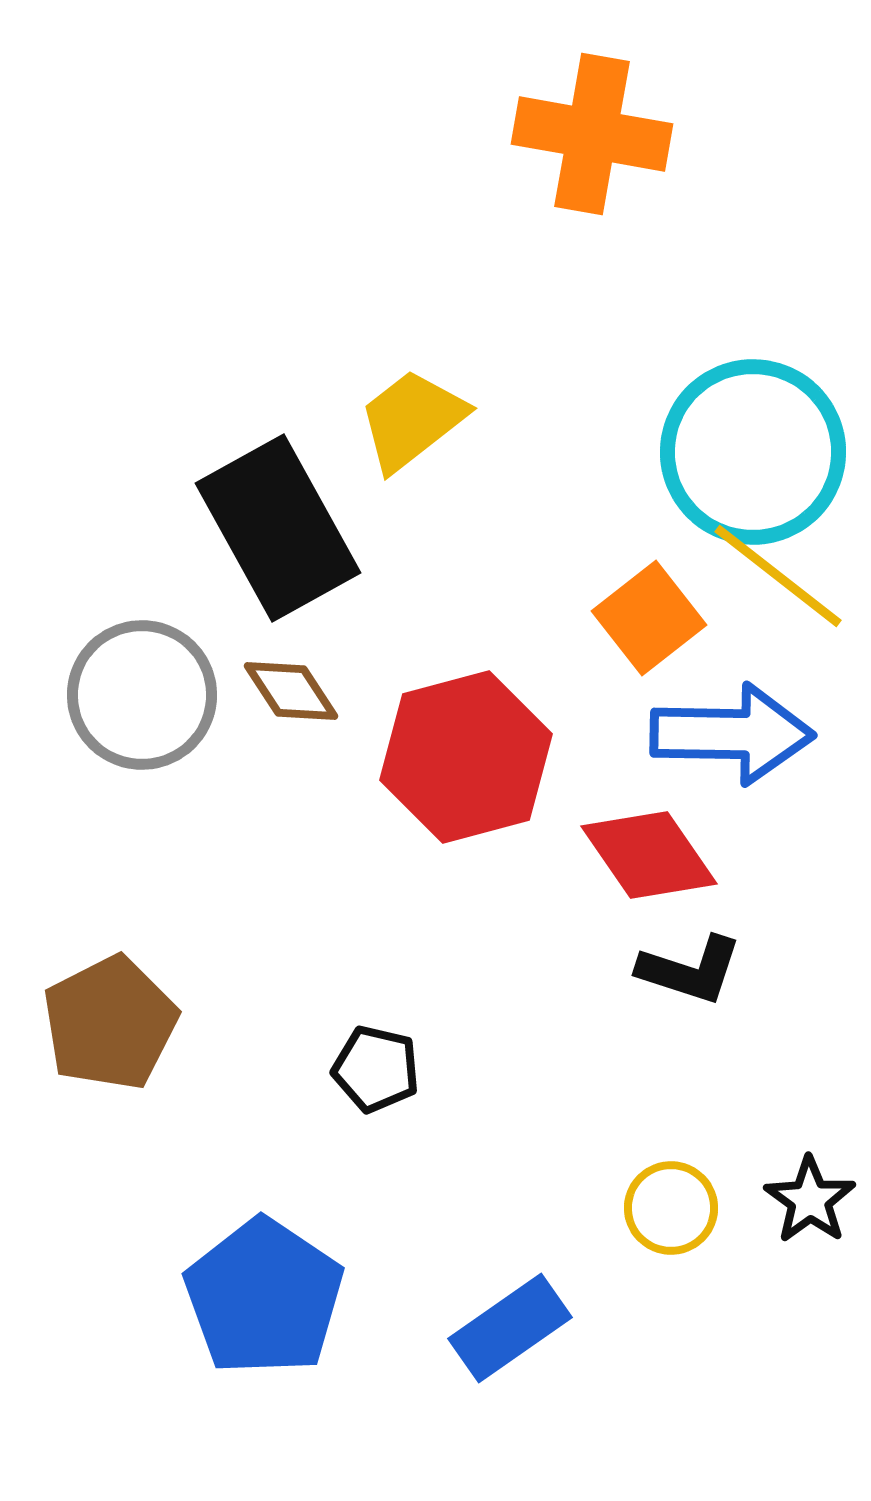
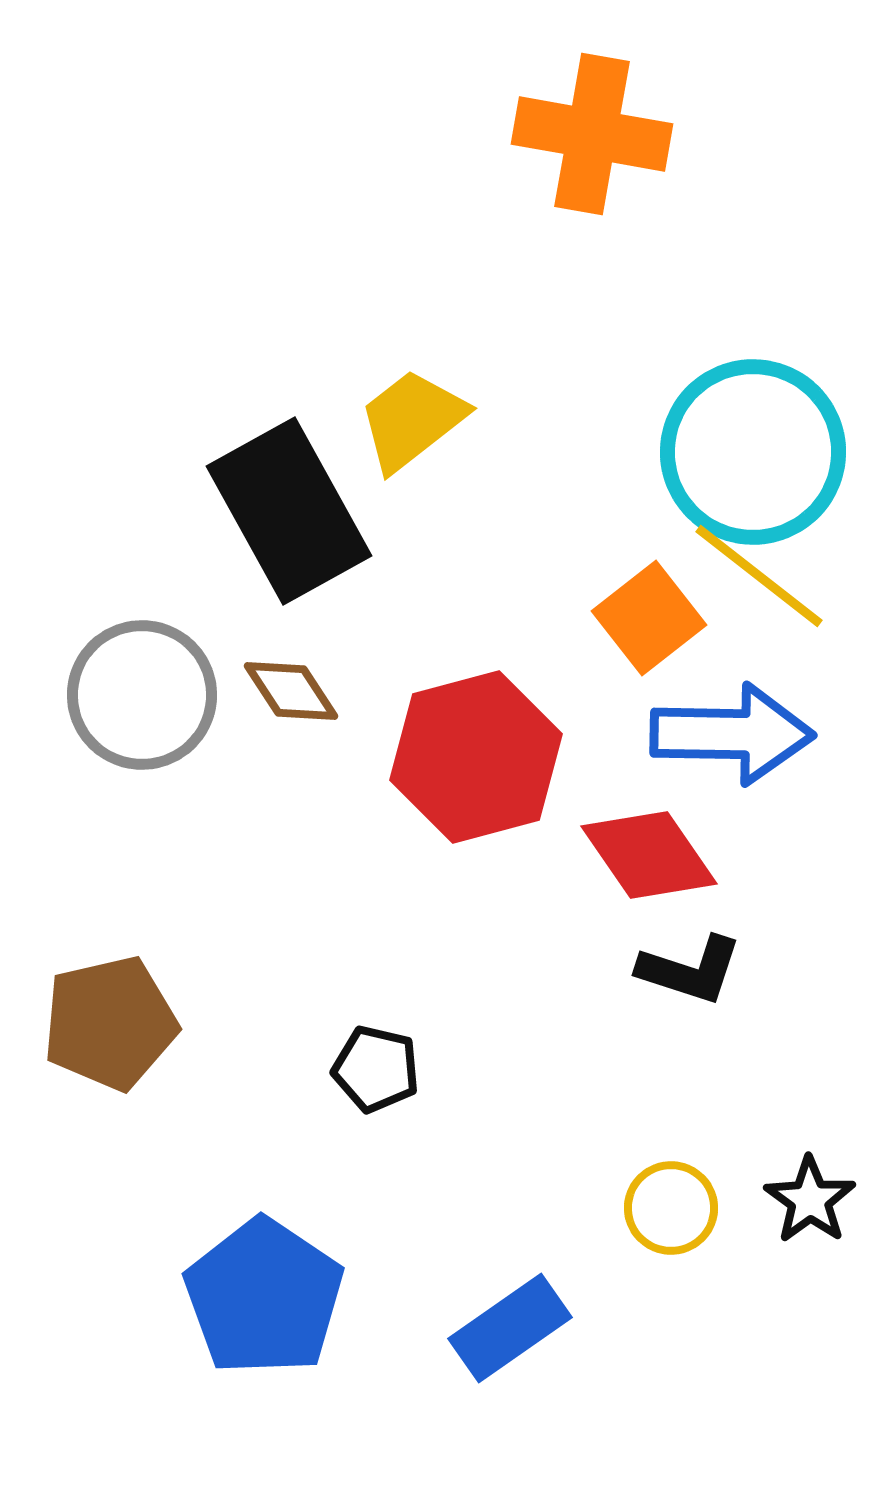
black rectangle: moved 11 px right, 17 px up
yellow line: moved 19 px left
red hexagon: moved 10 px right
brown pentagon: rotated 14 degrees clockwise
